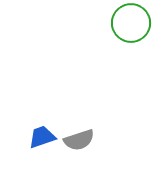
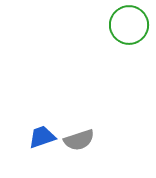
green circle: moved 2 px left, 2 px down
